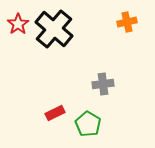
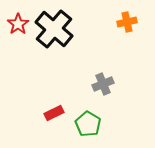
gray cross: rotated 15 degrees counterclockwise
red rectangle: moved 1 px left
